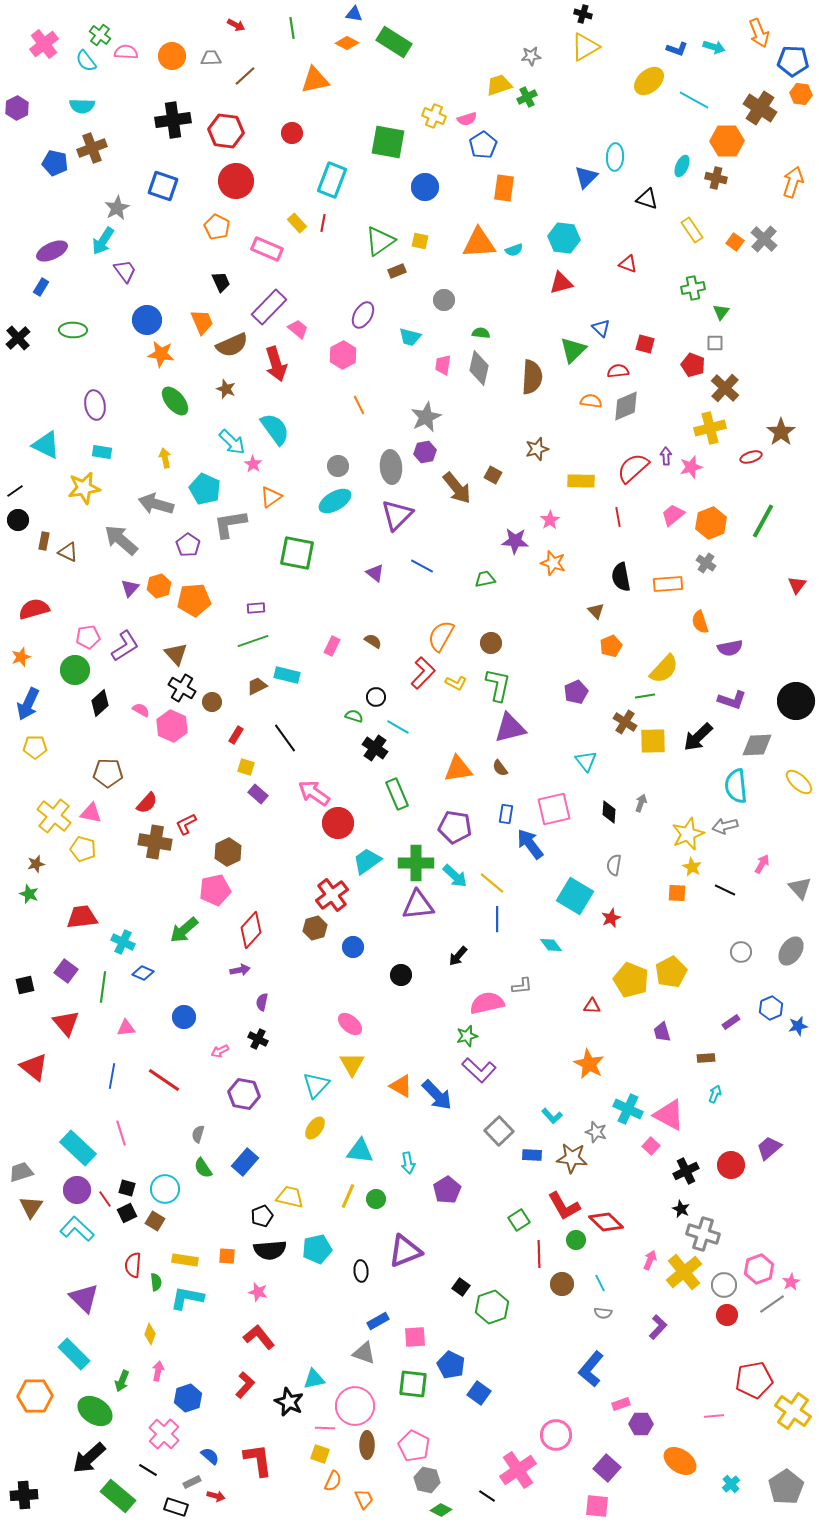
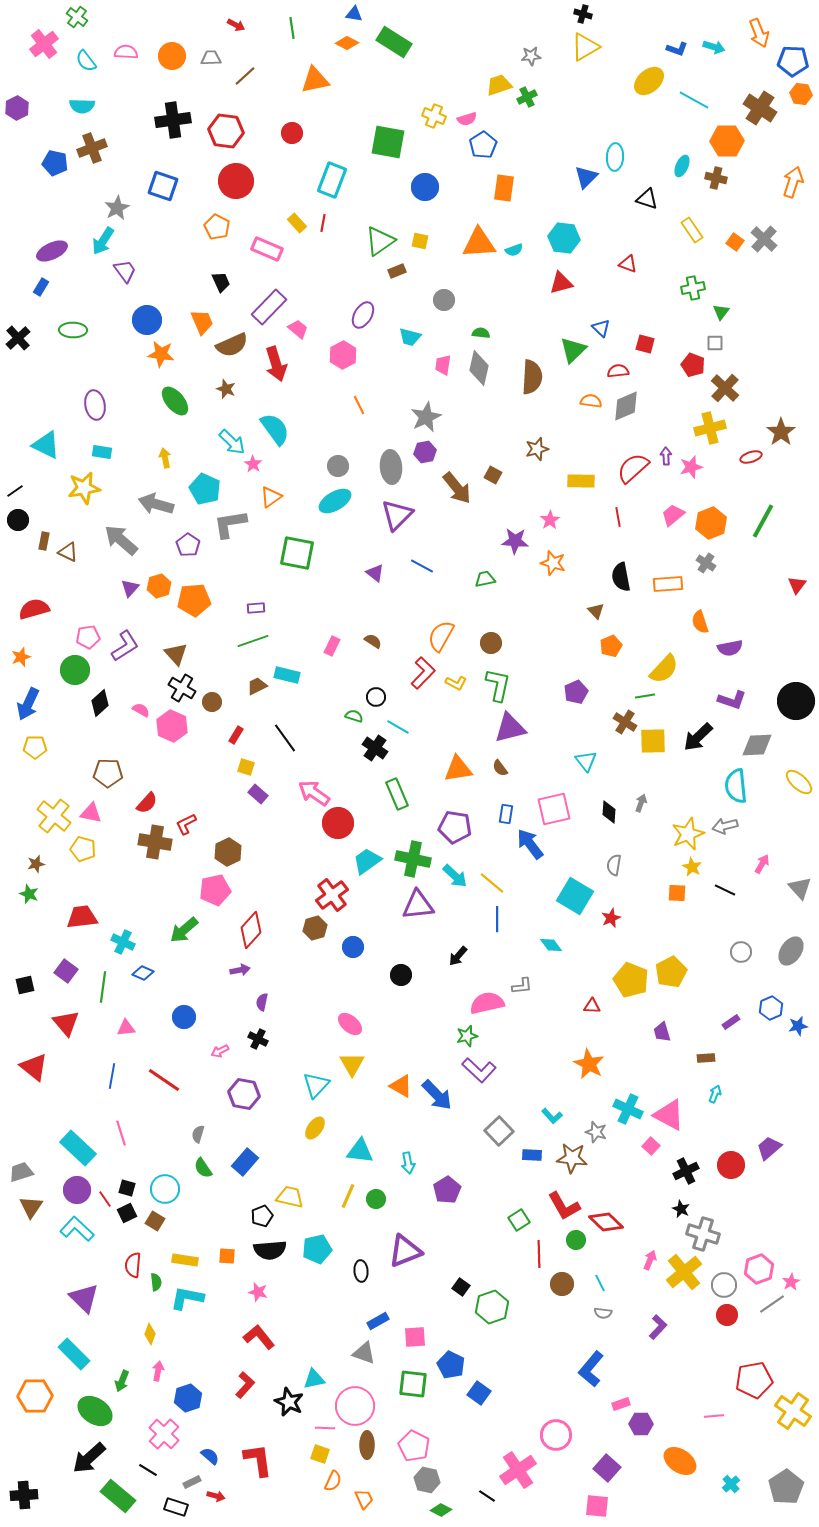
green cross at (100, 35): moved 23 px left, 18 px up
green cross at (416, 863): moved 3 px left, 4 px up; rotated 12 degrees clockwise
